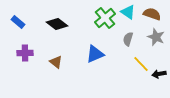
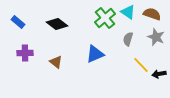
yellow line: moved 1 px down
